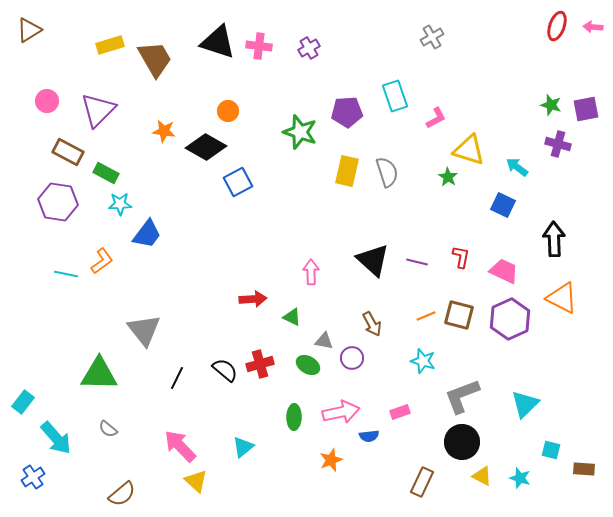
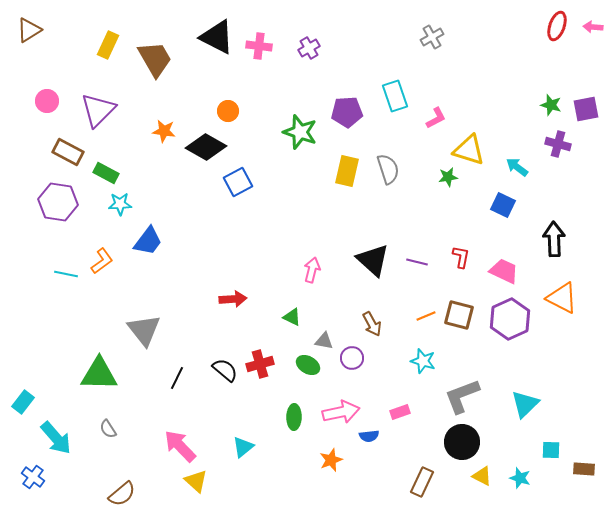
black triangle at (218, 42): moved 1 px left, 5 px up; rotated 9 degrees clockwise
yellow rectangle at (110, 45): moved 2 px left; rotated 48 degrees counterclockwise
gray semicircle at (387, 172): moved 1 px right, 3 px up
green star at (448, 177): rotated 30 degrees clockwise
blue trapezoid at (147, 234): moved 1 px right, 7 px down
pink arrow at (311, 272): moved 1 px right, 2 px up; rotated 15 degrees clockwise
red arrow at (253, 299): moved 20 px left
gray semicircle at (108, 429): rotated 18 degrees clockwise
cyan square at (551, 450): rotated 12 degrees counterclockwise
blue cross at (33, 477): rotated 20 degrees counterclockwise
